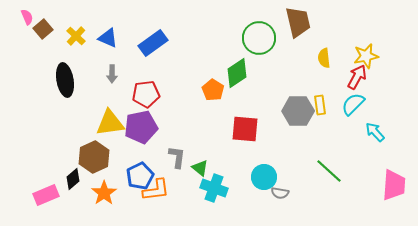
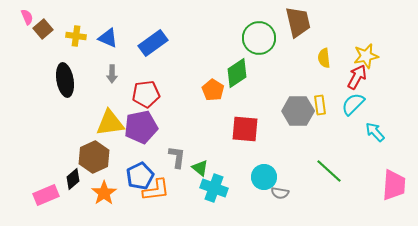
yellow cross: rotated 36 degrees counterclockwise
